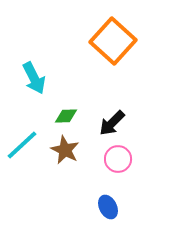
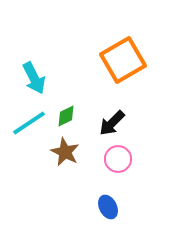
orange square: moved 10 px right, 19 px down; rotated 18 degrees clockwise
green diamond: rotated 25 degrees counterclockwise
cyan line: moved 7 px right, 22 px up; rotated 9 degrees clockwise
brown star: moved 2 px down
